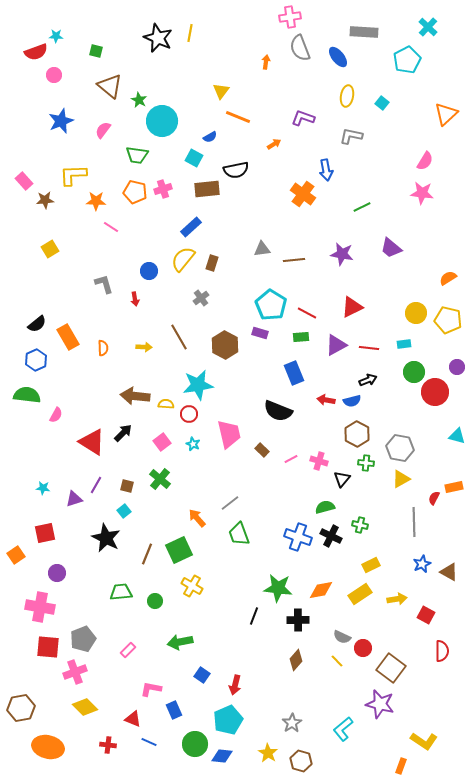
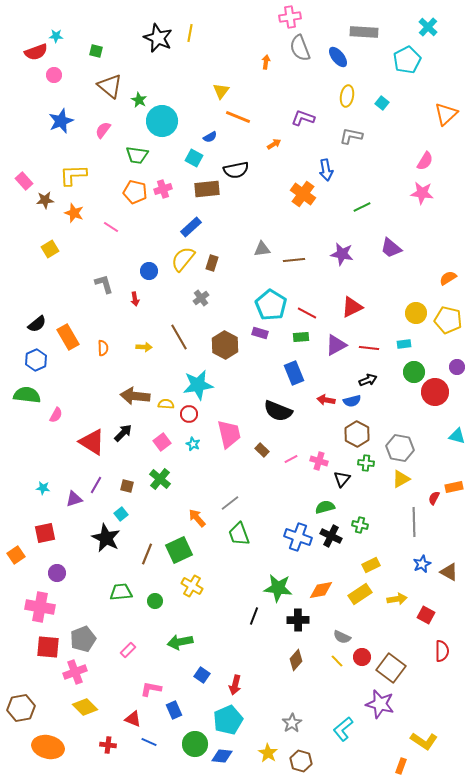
orange star at (96, 201): moved 22 px left, 12 px down; rotated 18 degrees clockwise
cyan square at (124, 511): moved 3 px left, 3 px down
red circle at (363, 648): moved 1 px left, 9 px down
